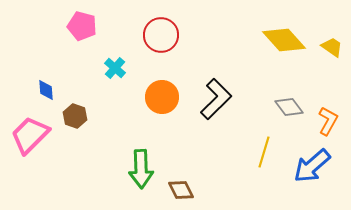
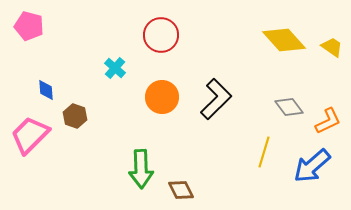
pink pentagon: moved 53 px left
orange L-shape: rotated 36 degrees clockwise
